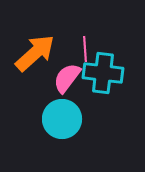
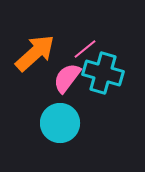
pink line: rotated 55 degrees clockwise
cyan cross: rotated 9 degrees clockwise
cyan circle: moved 2 px left, 4 px down
